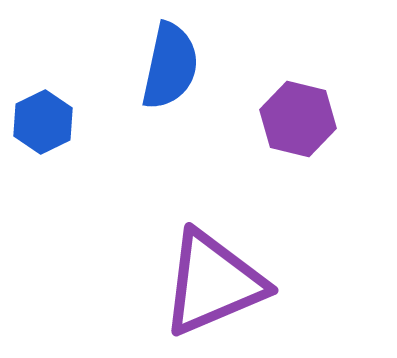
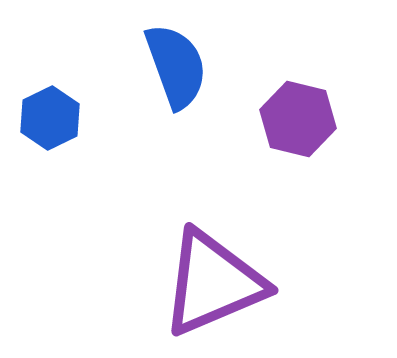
blue semicircle: moved 6 px right; rotated 32 degrees counterclockwise
blue hexagon: moved 7 px right, 4 px up
